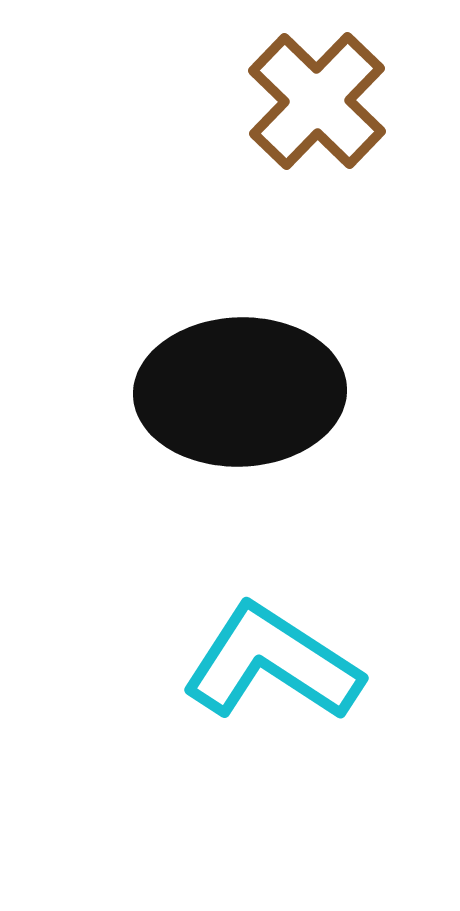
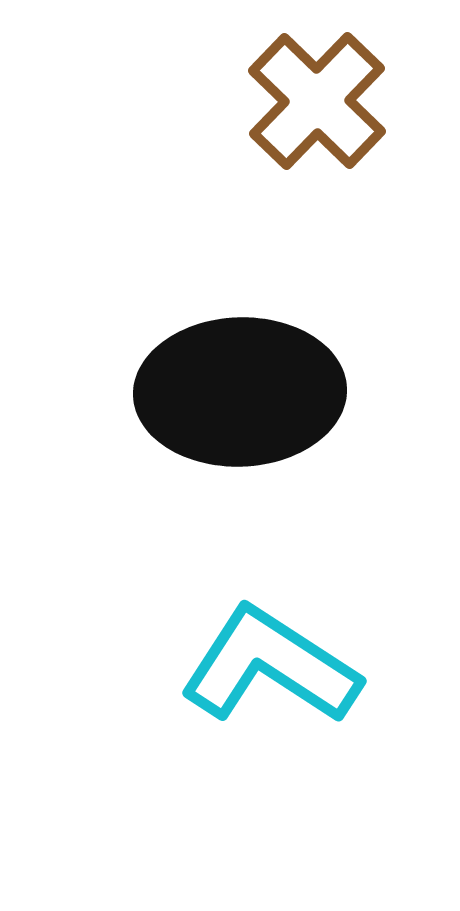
cyan L-shape: moved 2 px left, 3 px down
